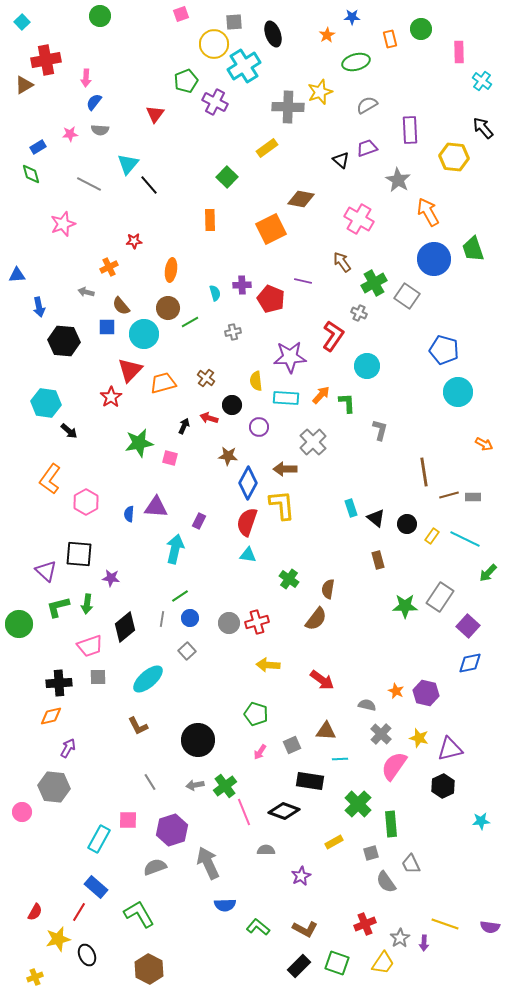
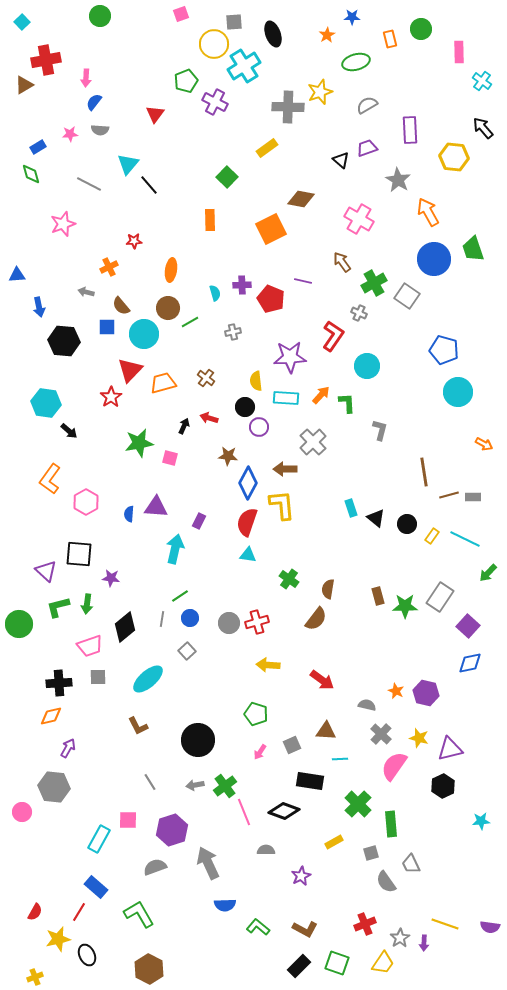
black circle at (232, 405): moved 13 px right, 2 px down
brown rectangle at (378, 560): moved 36 px down
